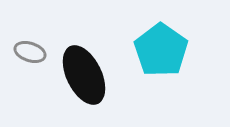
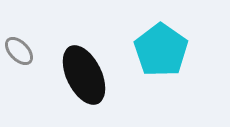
gray ellipse: moved 11 px left, 1 px up; rotated 28 degrees clockwise
